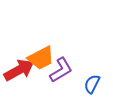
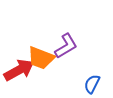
orange trapezoid: rotated 48 degrees clockwise
purple L-shape: moved 5 px right, 24 px up
